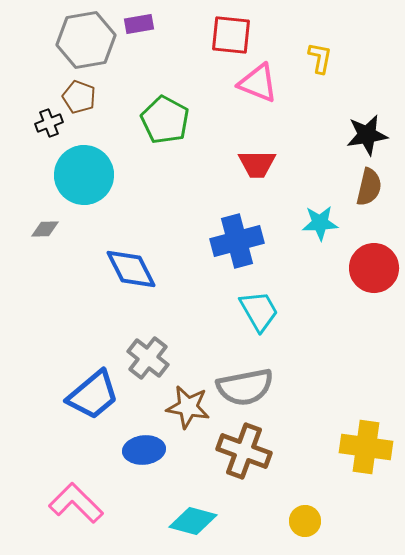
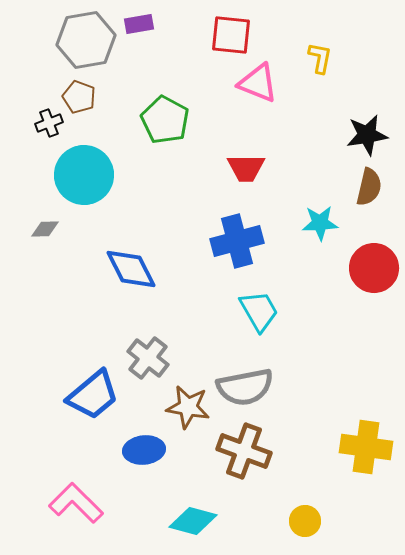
red trapezoid: moved 11 px left, 4 px down
